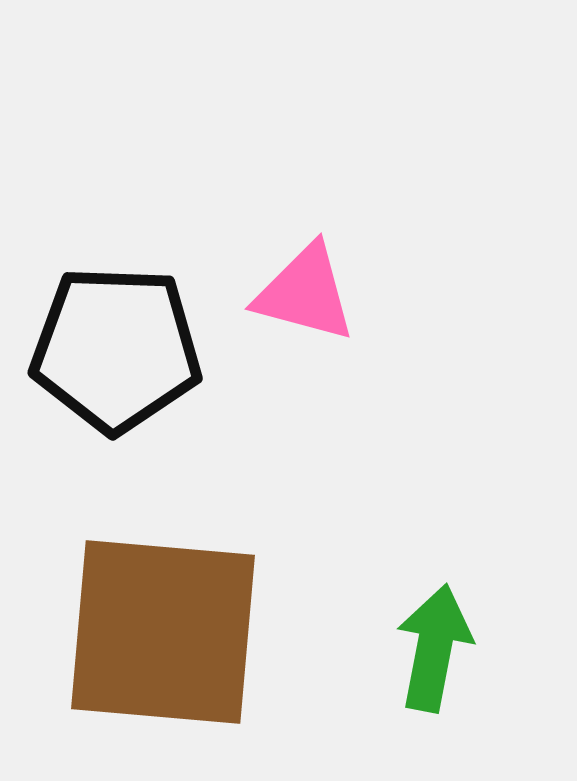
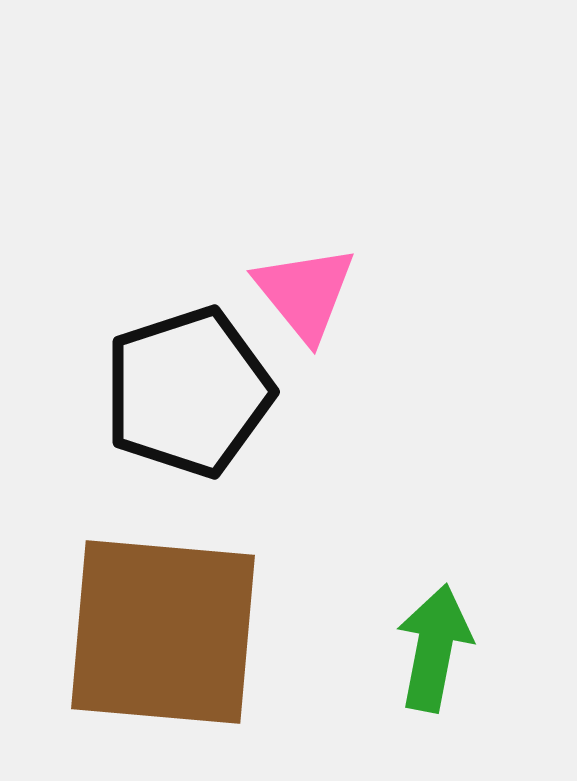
pink triangle: rotated 36 degrees clockwise
black pentagon: moved 72 px right, 43 px down; rotated 20 degrees counterclockwise
